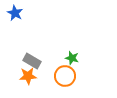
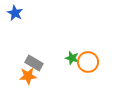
gray rectangle: moved 2 px right, 2 px down
orange circle: moved 23 px right, 14 px up
